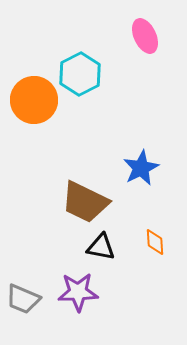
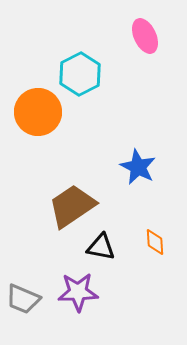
orange circle: moved 4 px right, 12 px down
blue star: moved 3 px left, 1 px up; rotated 18 degrees counterclockwise
brown trapezoid: moved 13 px left, 4 px down; rotated 120 degrees clockwise
